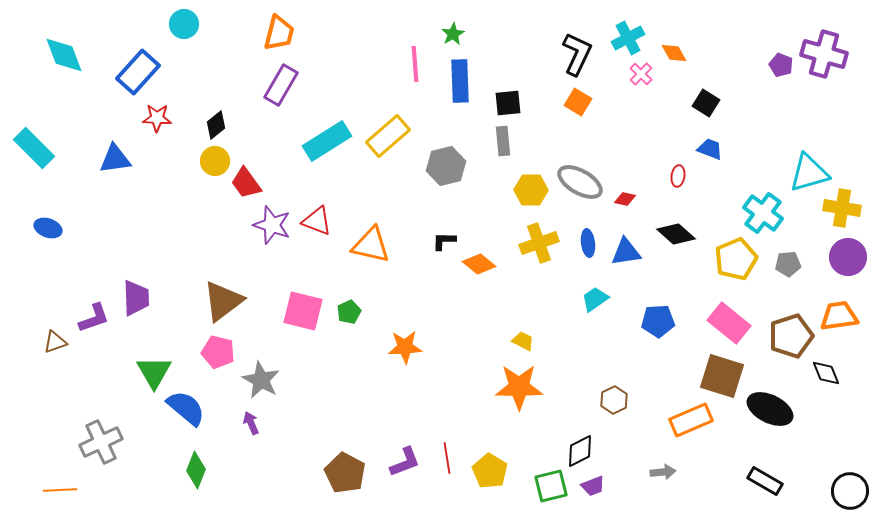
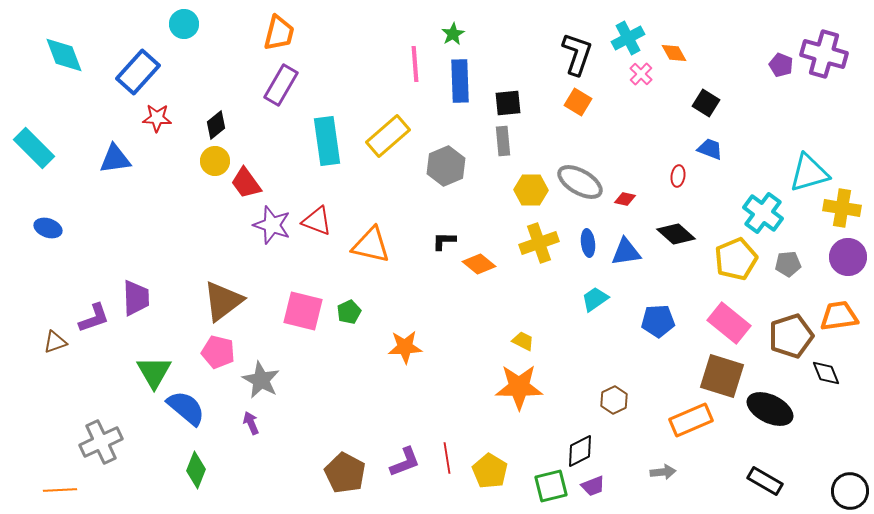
black L-shape at (577, 54): rotated 6 degrees counterclockwise
cyan rectangle at (327, 141): rotated 66 degrees counterclockwise
gray hexagon at (446, 166): rotated 9 degrees counterclockwise
